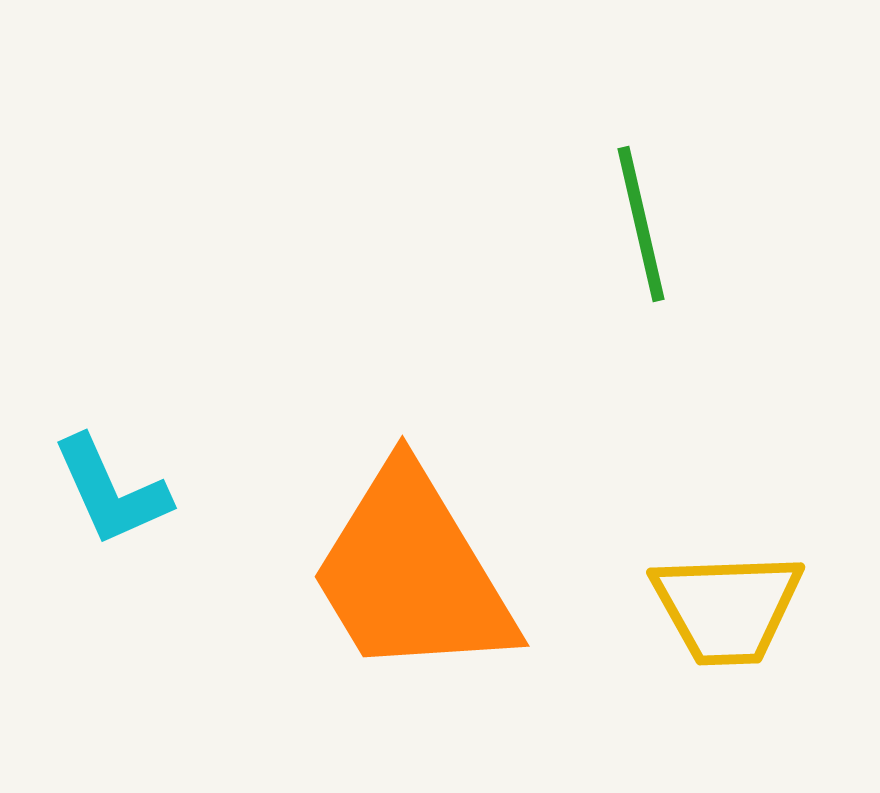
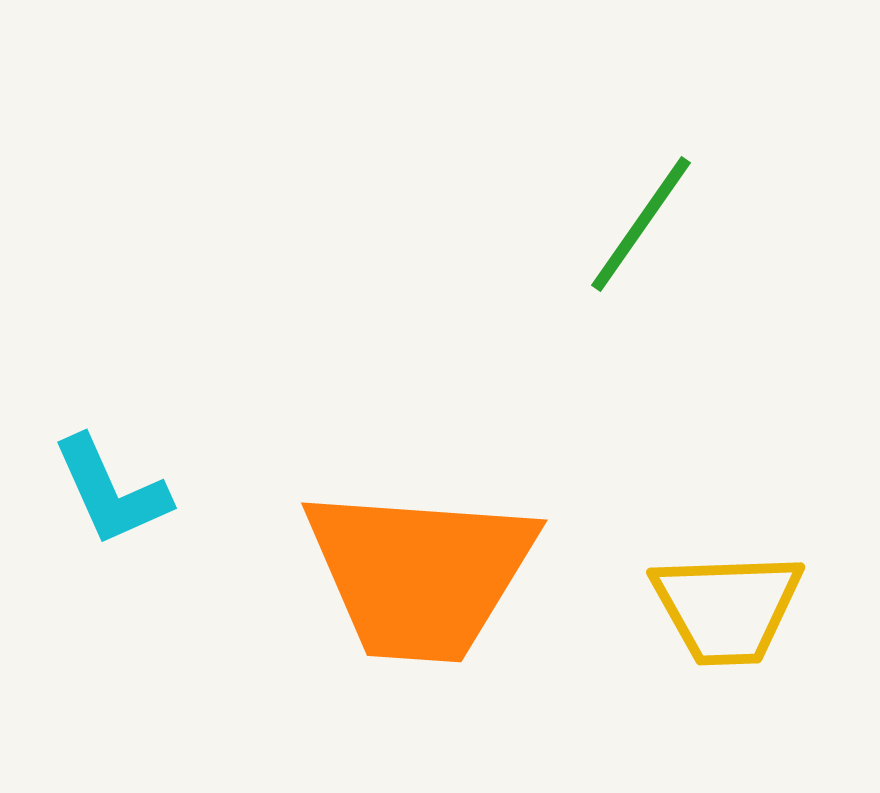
green line: rotated 48 degrees clockwise
orange trapezoid: moved 8 px right, 1 px down; rotated 55 degrees counterclockwise
